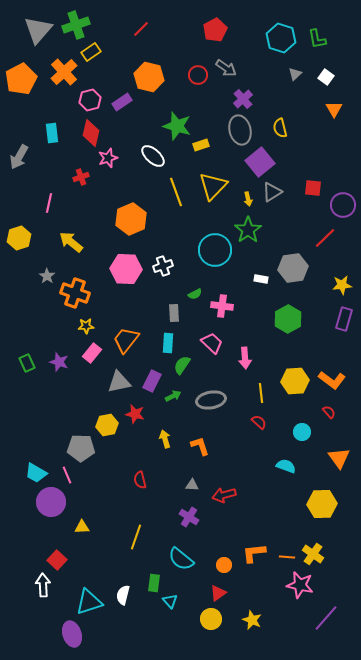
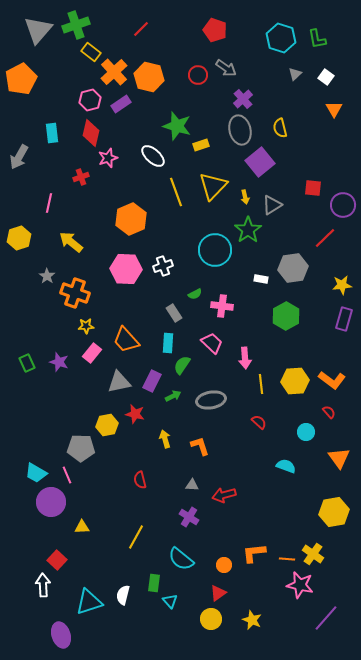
red pentagon at (215, 30): rotated 25 degrees counterclockwise
yellow rectangle at (91, 52): rotated 72 degrees clockwise
orange cross at (64, 72): moved 50 px right
purple rectangle at (122, 102): moved 1 px left, 2 px down
gray triangle at (272, 192): moved 13 px down
yellow arrow at (248, 199): moved 3 px left, 2 px up
gray rectangle at (174, 313): rotated 30 degrees counterclockwise
green hexagon at (288, 319): moved 2 px left, 3 px up
orange trapezoid at (126, 340): rotated 80 degrees counterclockwise
yellow line at (261, 393): moved 9 px up
cyan circle at (302, 432): moved 4 px right
yellow hexagon at (322, 504): moved 12 px right, 8 px down; rotated 8 degrees counterclockwise
yellow line at (136, 537): rotated 10 degrees clockwise
orange line at (287, 557): moved 2 px down
purple ellipse at (72, 634): moved 11 px left, 1 px down
